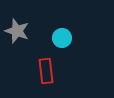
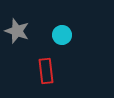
cyan circle: moved 3 px up
